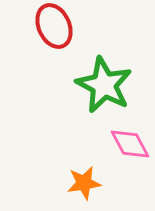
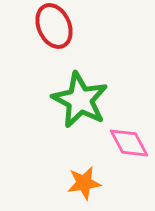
green star: moved 24 px left, 15 px down
pink diamond: moved 1 px left, 1 px up
